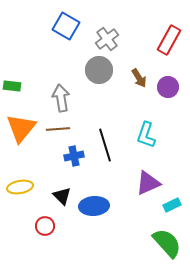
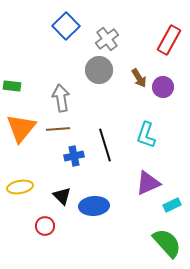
blue square: rotated 16 degrees clockwise
purple circle: moved 5 px left
